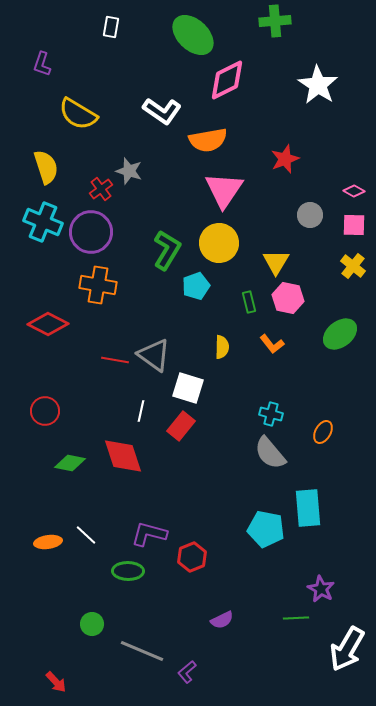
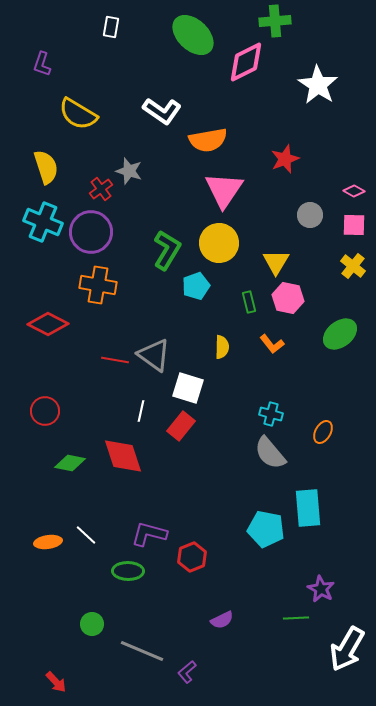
pink diamond at (227, 80): moved 19 px right, 18 px up
